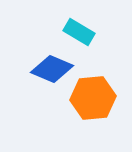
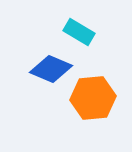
blue diamond: moved 1 px left
